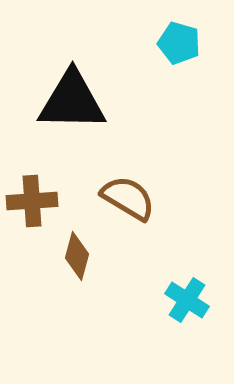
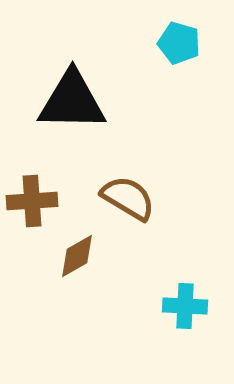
brown diamond: rotated 45 degrees clockwise
cyan cross: moved 2 px left, 6 px down; rotated 30 degrees counterclockwise
